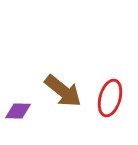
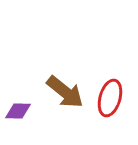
brown arrow: moved 2 px right, 1 px down
